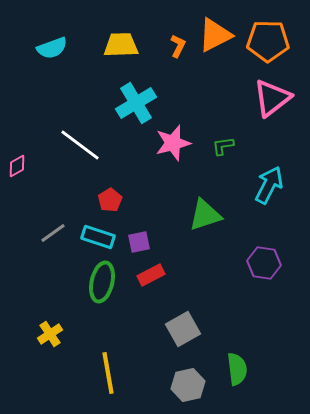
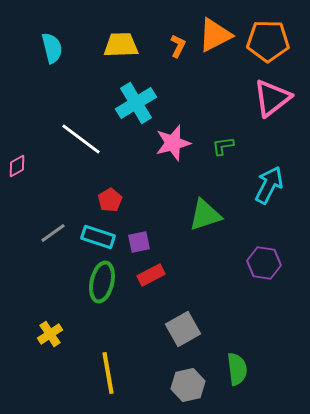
cyan semicircle: rotated 84 degrees counterclockwise
white line: moved 1 px right, 6 px up
